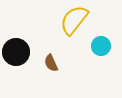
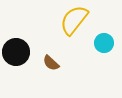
cyan circle: moved 3 px right, 3 px up
brown semicircle: rotated 24 degrees counterclockwise
